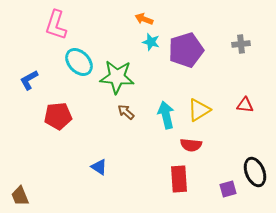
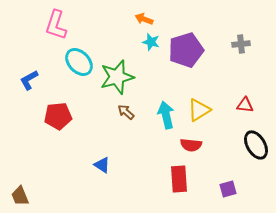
green star: rotated 20 degrees counterclockwise
blue triangle: moved 3 px right, 2 px up
black ellipse: moved 1 px right, 27 px up; rotated 8 degrees counterclockwise
